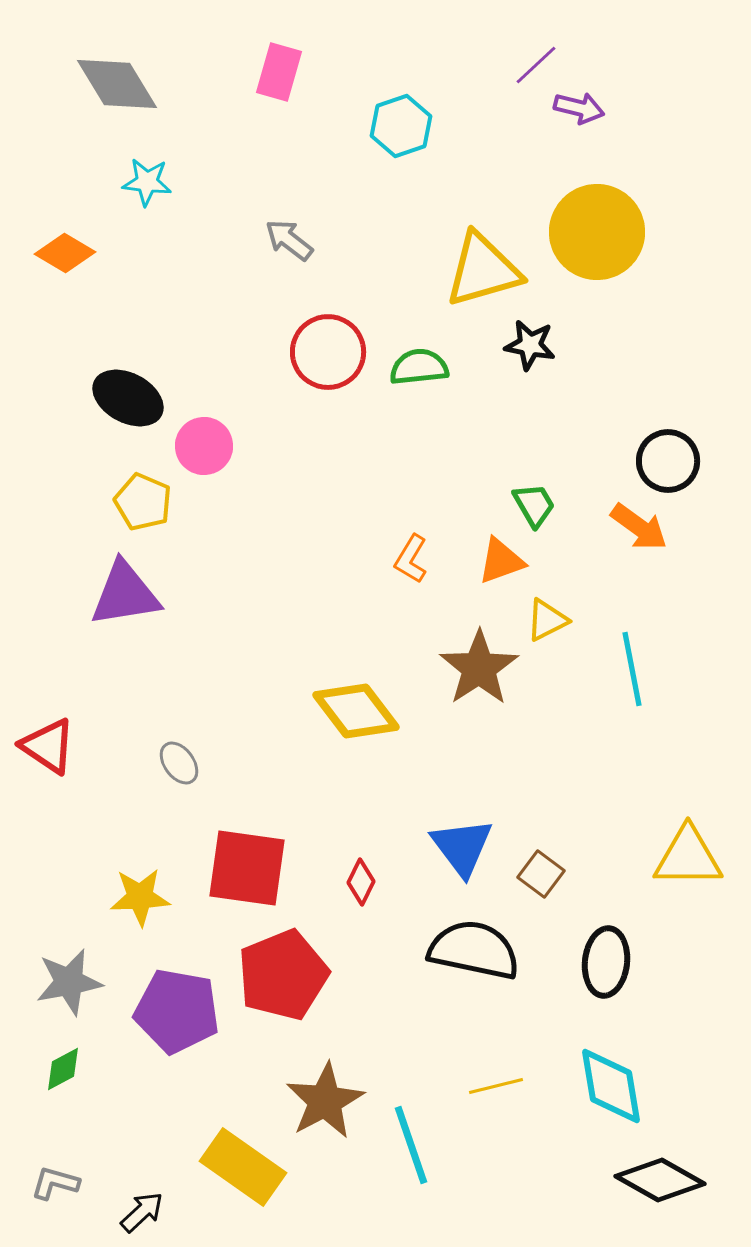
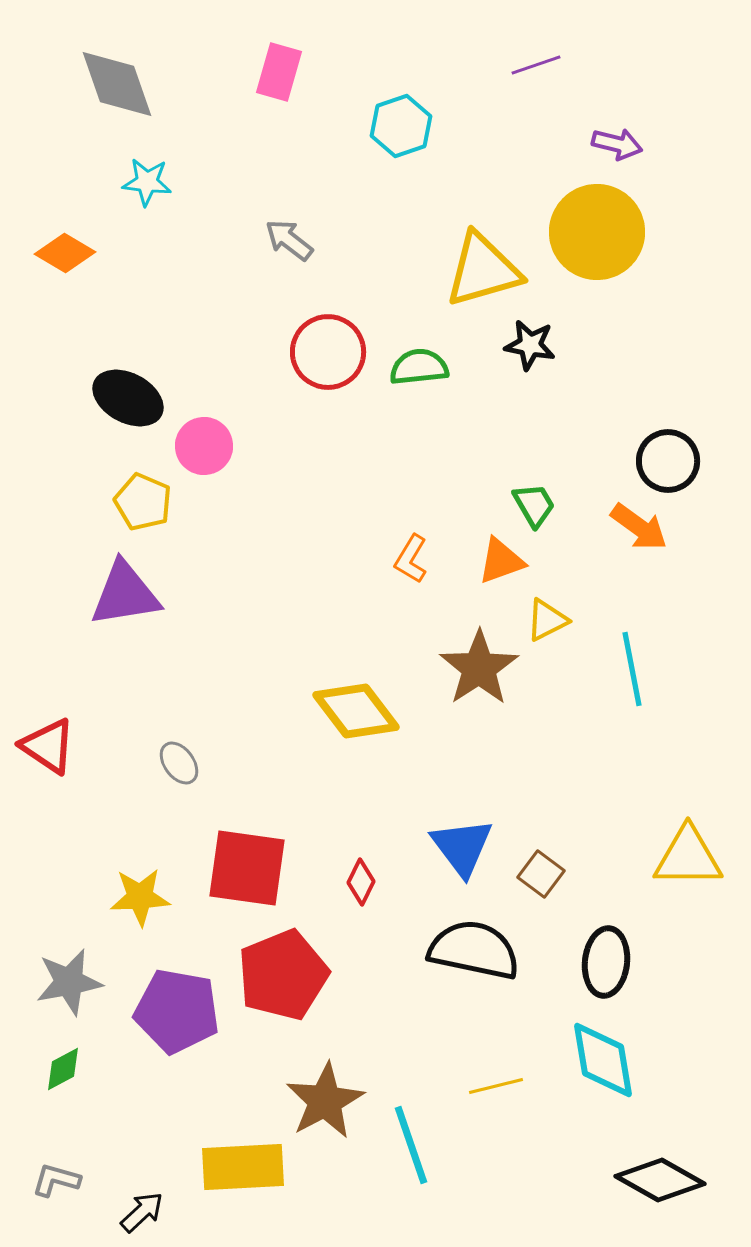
purple line at (536, 65): rotated 24 degrees clockwise
gray diamond at (117, 84): rotated 12 degrees clockwise
purple arrow at (579, 108): moved 38 px right, 36 px down
cyan diamond at (611, 1086): moved 8 px left, 26 px up
yellow rectangle at (243, 1167): rotated 38 degrees counterclockwise
gray L-shape at (55, 1183): moved 1 px right, 3 px up
